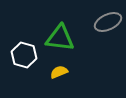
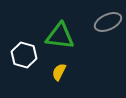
green triangle: moved 2 px up
yellow semicircle: rotated 42 degrees counterclockwise
